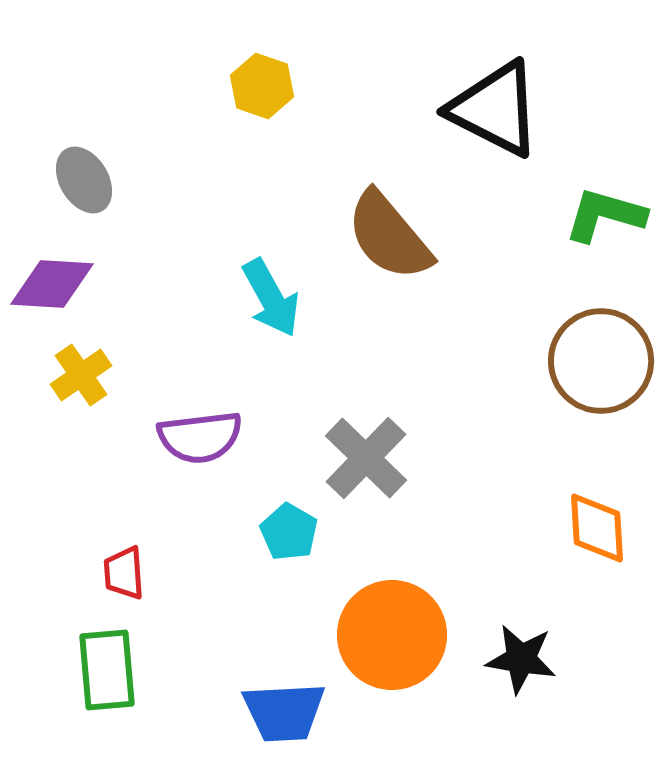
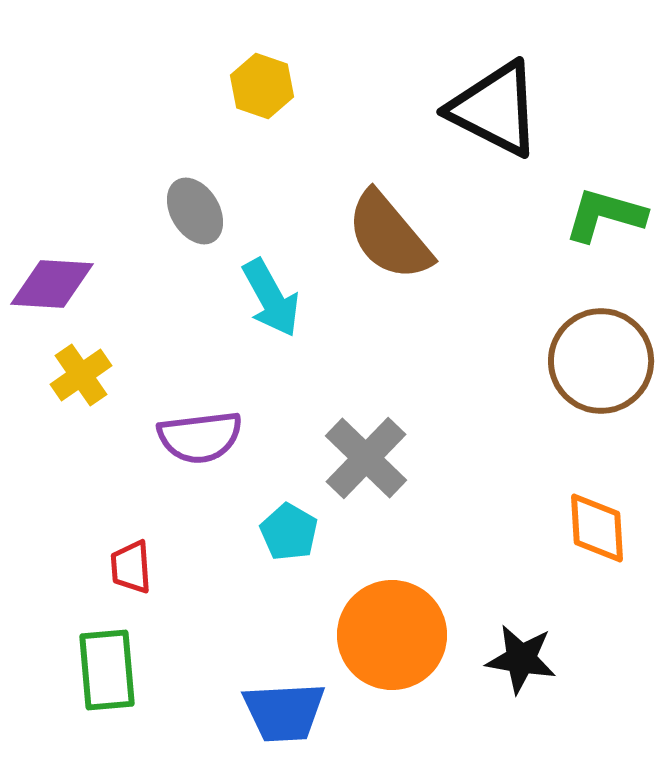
gray ellipse: moved 111 px right, 31 px down
red trapezoid: moved 7 px right, 6 px up
